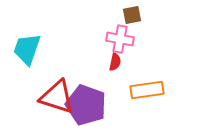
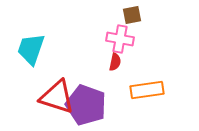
cyan trapezoid: moved 4 px right
